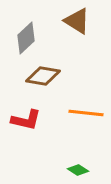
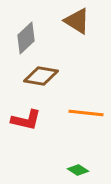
brown diamond: moved 2 px left
